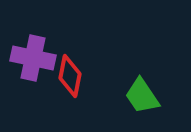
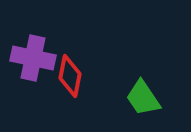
green trapezoid: moved 1 px right, 2 px down
